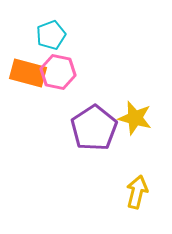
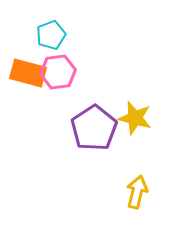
pink hexagon: rotated 20 degrees counterclockwise
